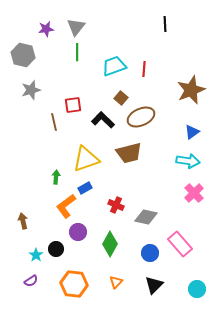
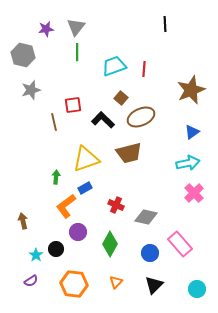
cyan arrow: moved 2 px down; rotated 20 degrees counterclockwise
